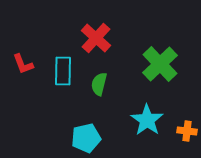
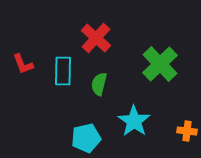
cyan star: moved 13 px left, 1 px down
